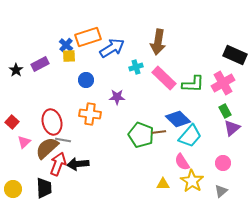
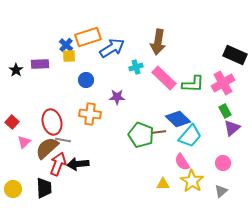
purple rectangle: rotated 24 degrees clockwise
